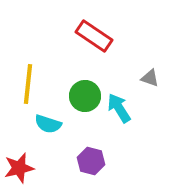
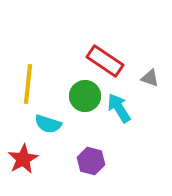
red rectangle: moved 11 px right, 25 px down
red star: moved 4 px right, 9 px up; rotated 16 degrees counterclockwise
